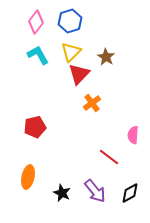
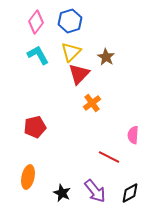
red line: rotated 10 degrees counterclockwise
